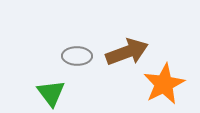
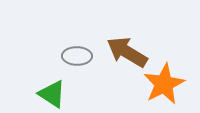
brown arrow: rotated 129 degrees counterclockwise
green triangle: moved 1 px right, 1 px down; rotated 20 degrees counterclockwise
